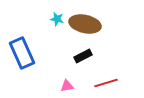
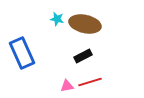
red line: moved 16 px left, 1 px up
